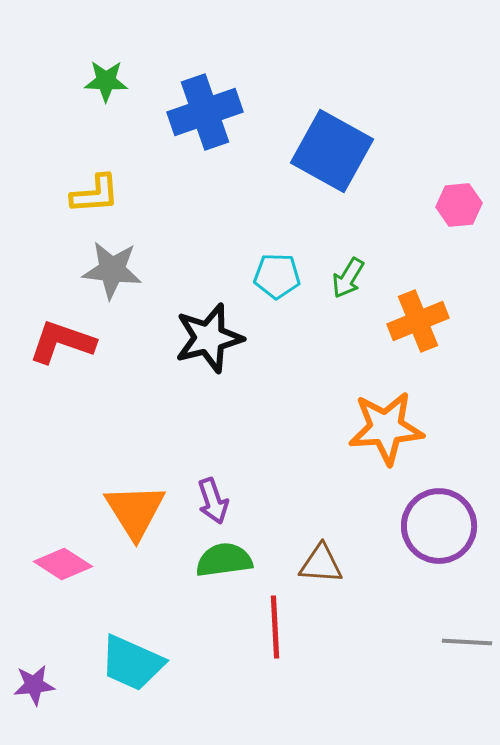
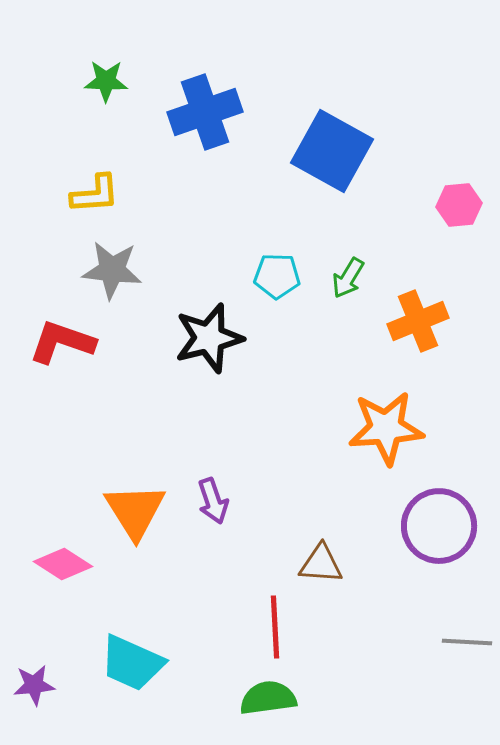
green semicircle: moved 44 px right, 138 px down
